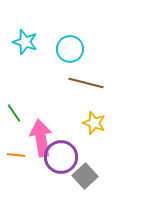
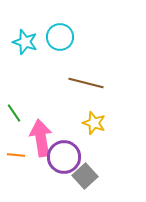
cyan circle: moved 10 px left, 12 px up
purple circle: moved 3 px right
